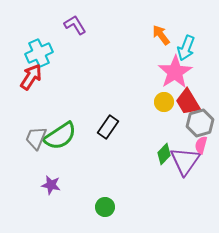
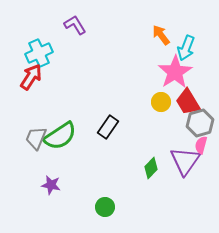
yellow circle: moved 3 px left
green diamond: moved 13 px left, 14 px down
